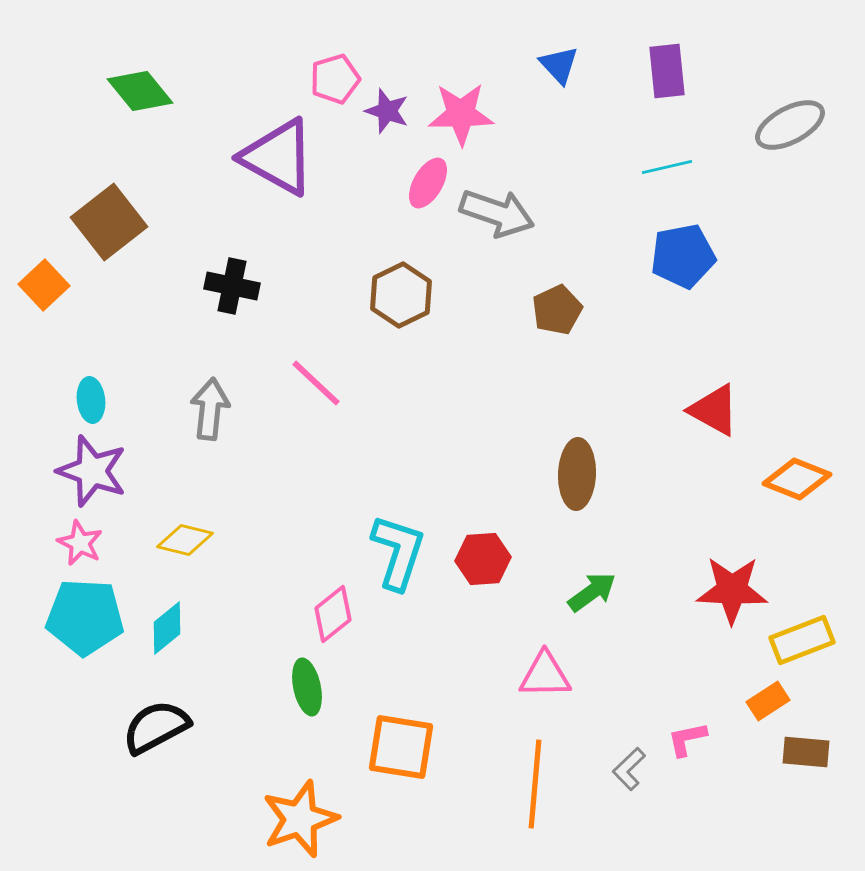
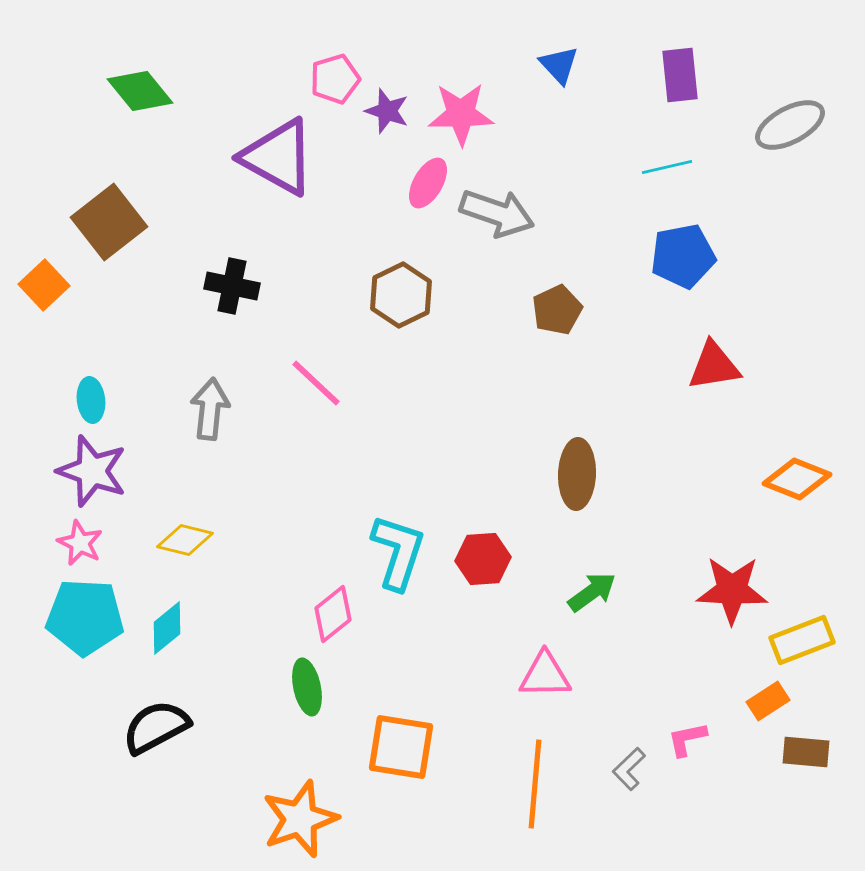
purple rectangle at (667, 71): moved 13 px right, 4 px down
red triangle at (714, 410): moved 44 px up; rotated 38 degrees counterclockwise
